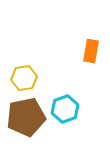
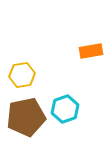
orange rectangle: rotated 70 degrees clockwise
yellow hexagon: moved 2 px left, 3 px up
